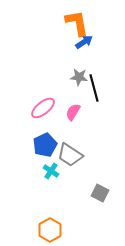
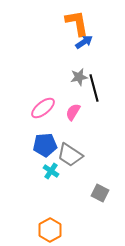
gray star: rotated 18 degrees counterclockwise
blue pentagon: rotated 20 degrees clockwise
